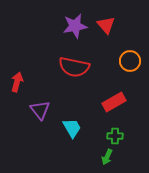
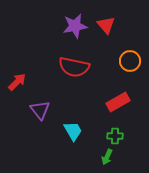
red arrow: rotated 30 degrees clockwise
red rectangle: moved 4 px right
cyan trapezoid: moved 1 px right, 3 px down
